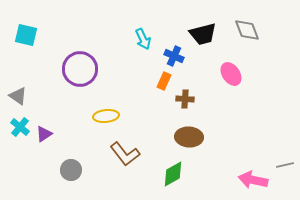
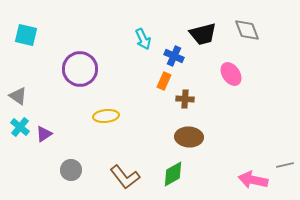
brown L-shape: moved 23 px down
